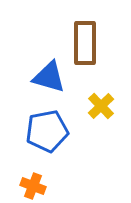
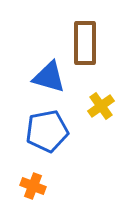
yellow cross: rotated 8 degrees clockwise
